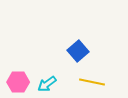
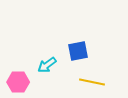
blue square: rotated 30 degrees clockwise
cyan arrow: moved 19 px up
